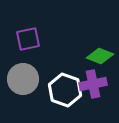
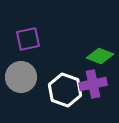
gray circle: moved 2 px left, 2 px up
